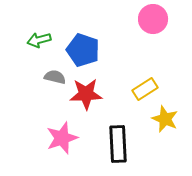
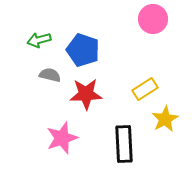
gray semicircle: moved 5 px left, 2 px up
yellow star: rotated 20 degrees clockwise
black rectangle: moved 6 px right
